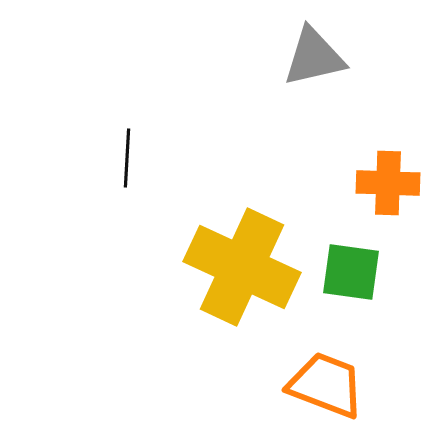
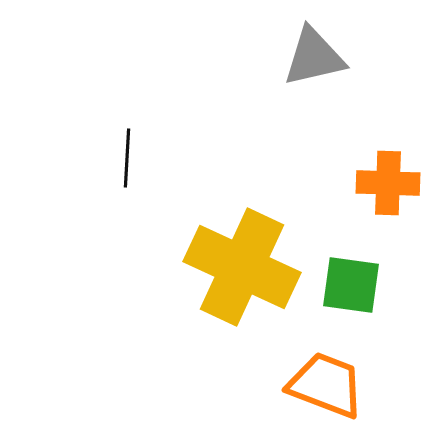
green square: moved 13 px down
